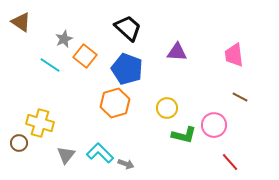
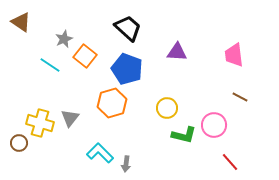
orange hexagon: moved 3 px left
gray triangle: moved 4 px right, 37 px up
gray arrow: rotated 77 degrees clockwise
